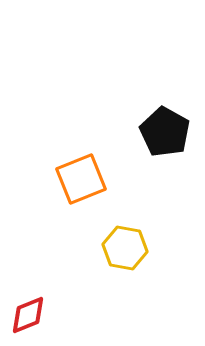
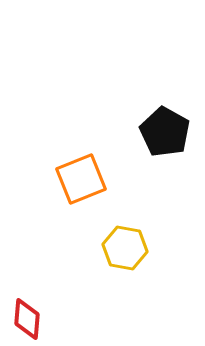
red diamond: moved 1 px left, 4 px down; rotated 63 degrees counterclockwise
